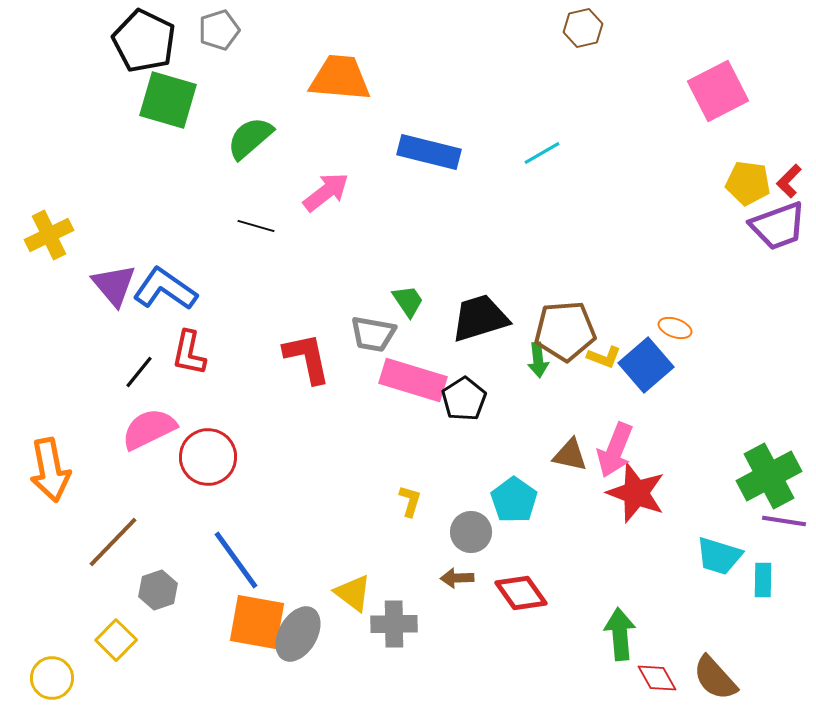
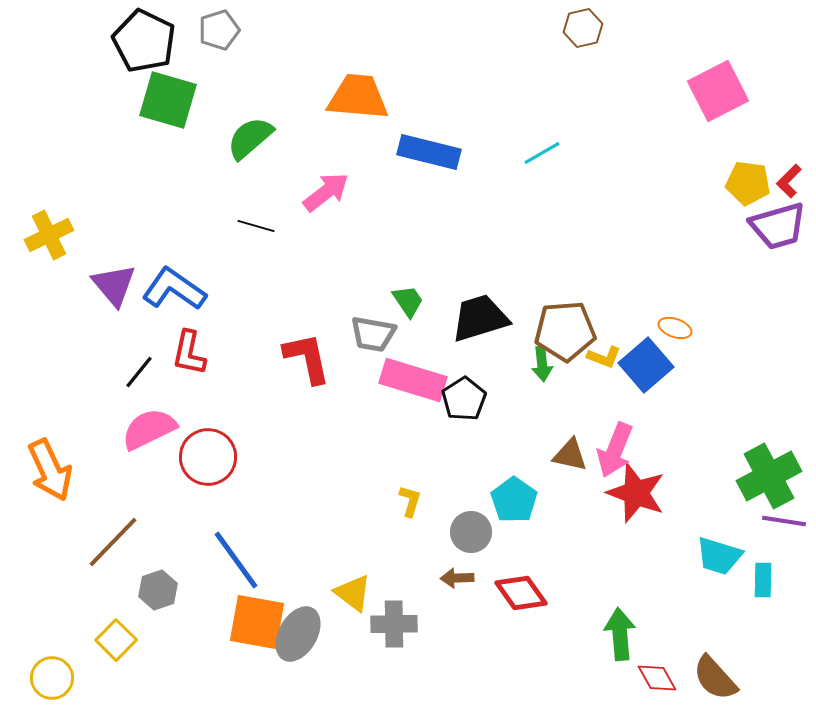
orange trapezoid at (340, 78): moved 18 px right, 19 px down
purple trapezoid at (778, 226): rotated 4 degrees clockwise
blue L-shape at (165, 289): moved 9 px right
green arrow at (538, 360): moved 4 px right, 4 px down
orange arrow at (50, 470): rotated 14 degrees counterclockwise
